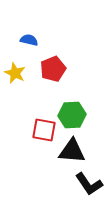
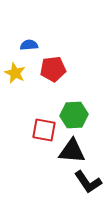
blue semicircle: moved 5 px down; rotated 18 degrees counterclockwise
red pentagon: rotated 15 degrees clockwise
green hexagon: moved 2 px right
black L-shape: moved 1 px left, 2 px up
